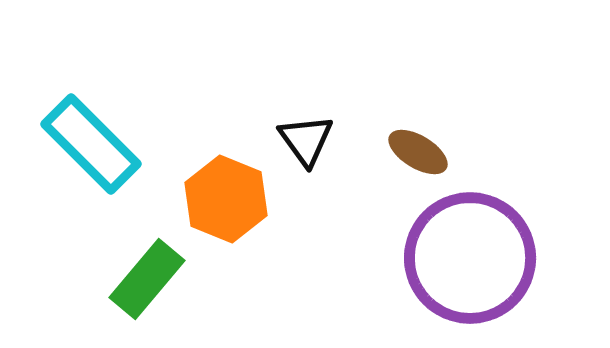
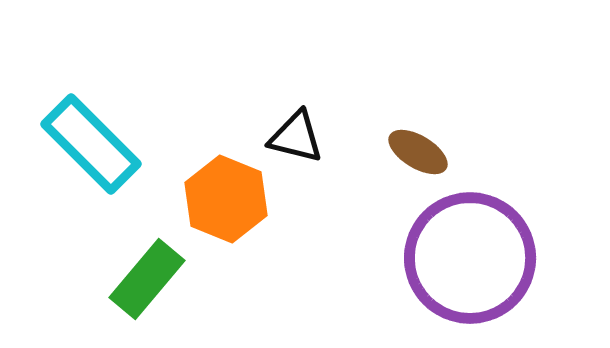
black triangle: moved 10 px left, 3 px up; rotated 40 degrees counterclockwise
